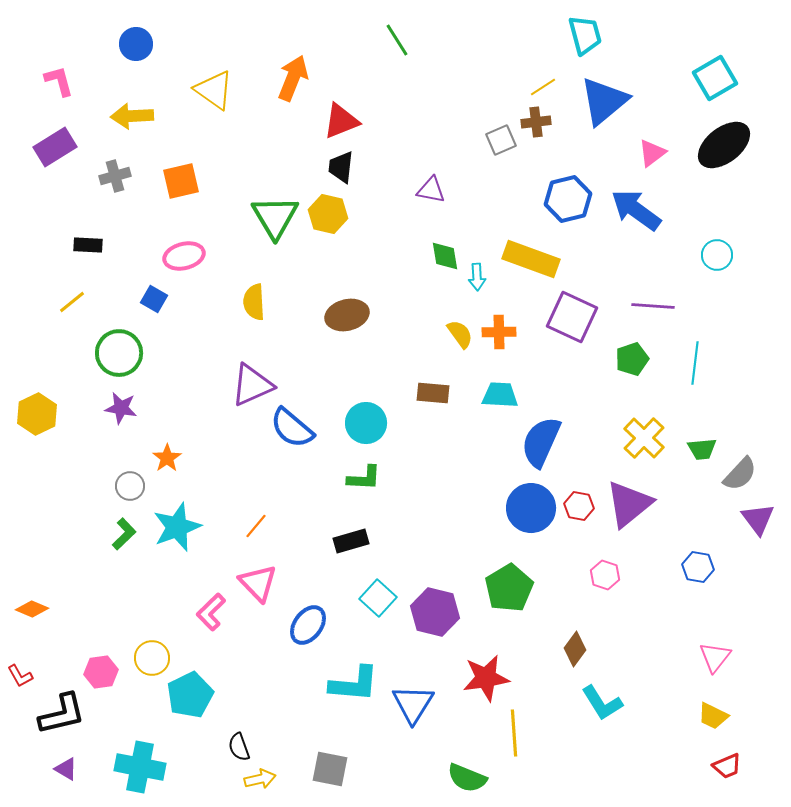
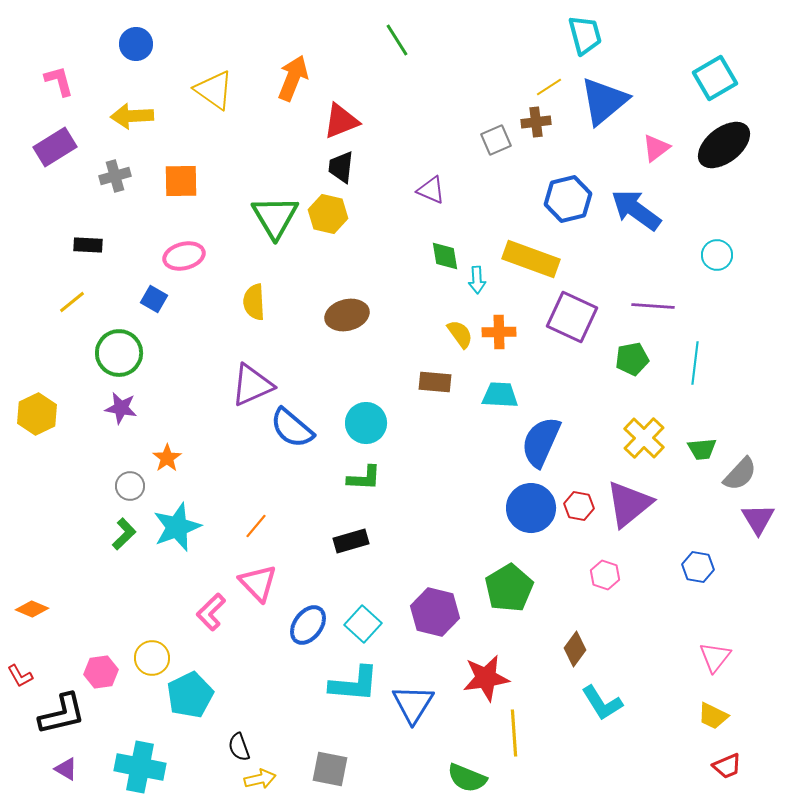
yellow line at (543, 87): moved 6 px right
gray square at (501, 140): moved 5 px left
pink triangle at (652, 153): moved 4 px right, 5 px up
orange square at (181, 181): rotated 12 degrees clockwise
purple triangle at (431, 190): rotated 12 degrees clockwise
cyan arrow at (477, 277): moved 3 px down
green pentagon at (632, 359): rotated 8 degrees clockwise
brown rectangle at (433, 393): moved 2 px right, 11 px up
purple triangle at (758, 519): rotated 6 degrees clockwise
cyan square at (378, 598): moved 15 px left, 26 px down
